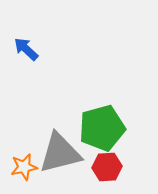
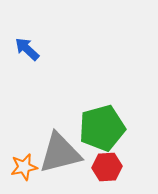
blue arrow: moved 1 px right
